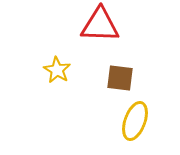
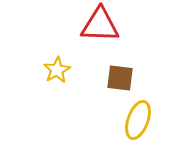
yellow star: rotated 12 degrees clockwise
yellow ellipse: moved 3 px right, 1 px up
